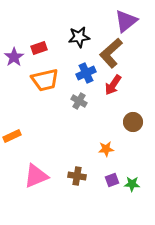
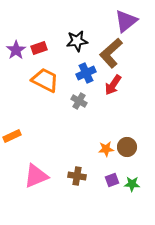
black star: moved 2 px left, 4 px down
purple star: moved 2 px right, 7 px up
orange trapezoid: rotated 140 degrees counterclockwise
brown circle: moved 6 px left, 25 px down
